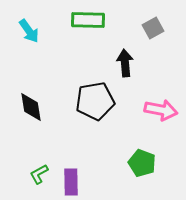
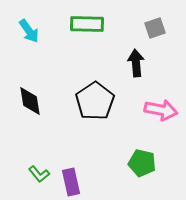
green rectangle: moved 1 px left, 4 px down
gray square: moved 2 px right; rotated 10 degrees clockwise
black arrow: moved 11 px right
black pentagon: rotated 24 degrees counterclockwise
black diamond: moved 1 px left, 6 px up
green pentagon: rotated 8 degrees counterclockwise
green L-shape: rotated 100 degrees counterclockwise
purple rectangle: rotated 12 degrees counterclockwise
